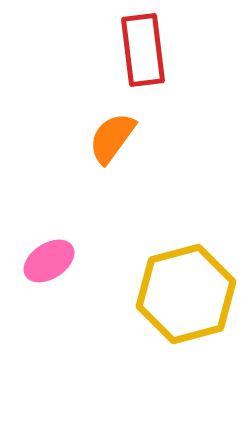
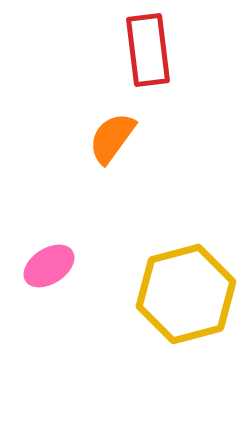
red rectangle: moved 5 px right
pink ellipse: moved 5 px down
